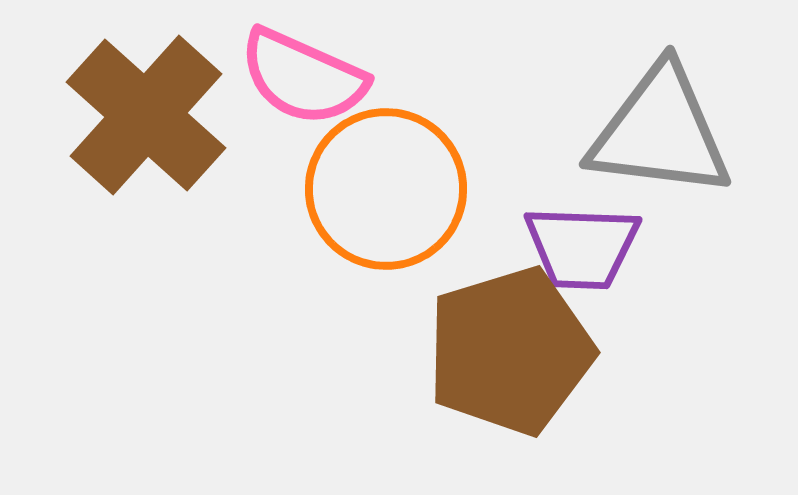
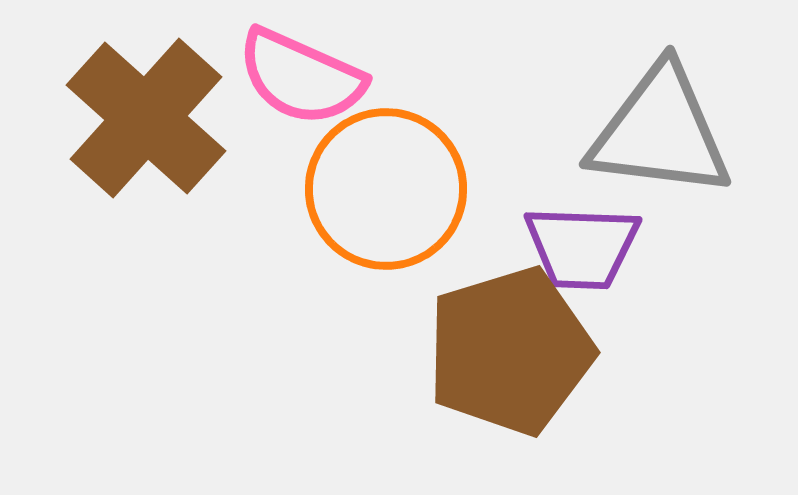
pink semicircle: moved 2 px left
brown cross: moved 3 px down
